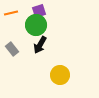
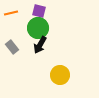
purple square: rotated 32 degrees clockwise
green circle: moved 2 px right, 3 px down
gray rectangle: moved 2 px up
